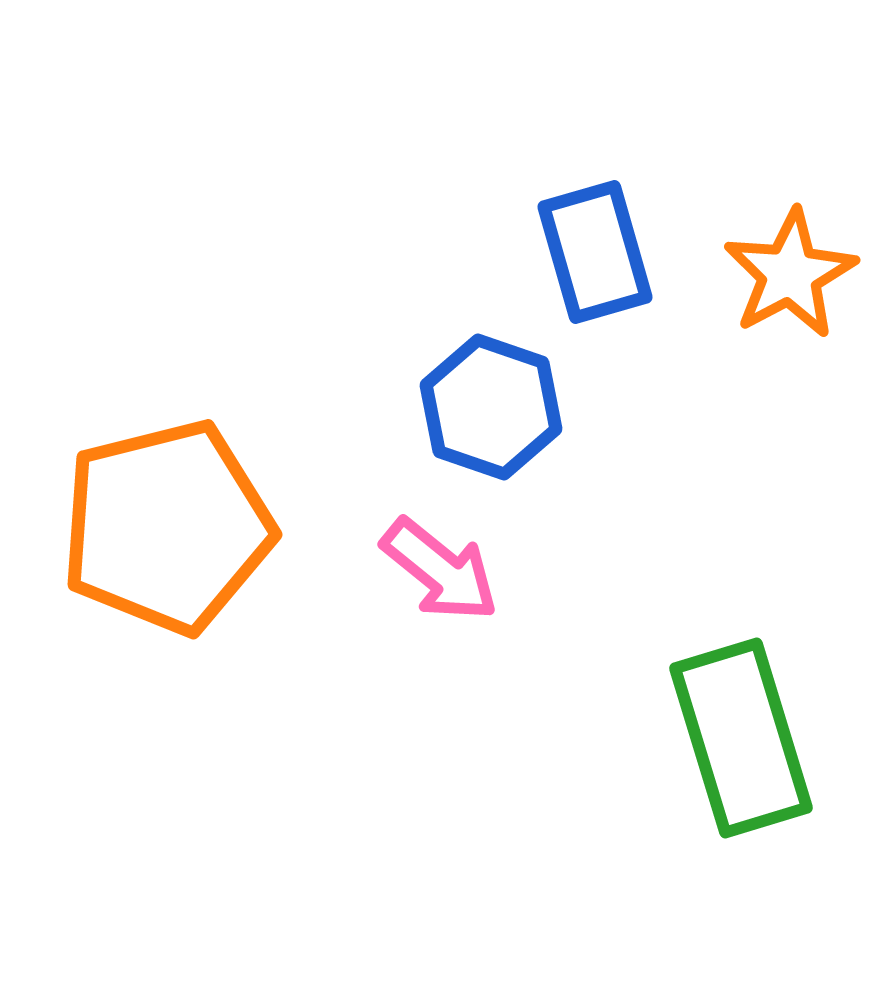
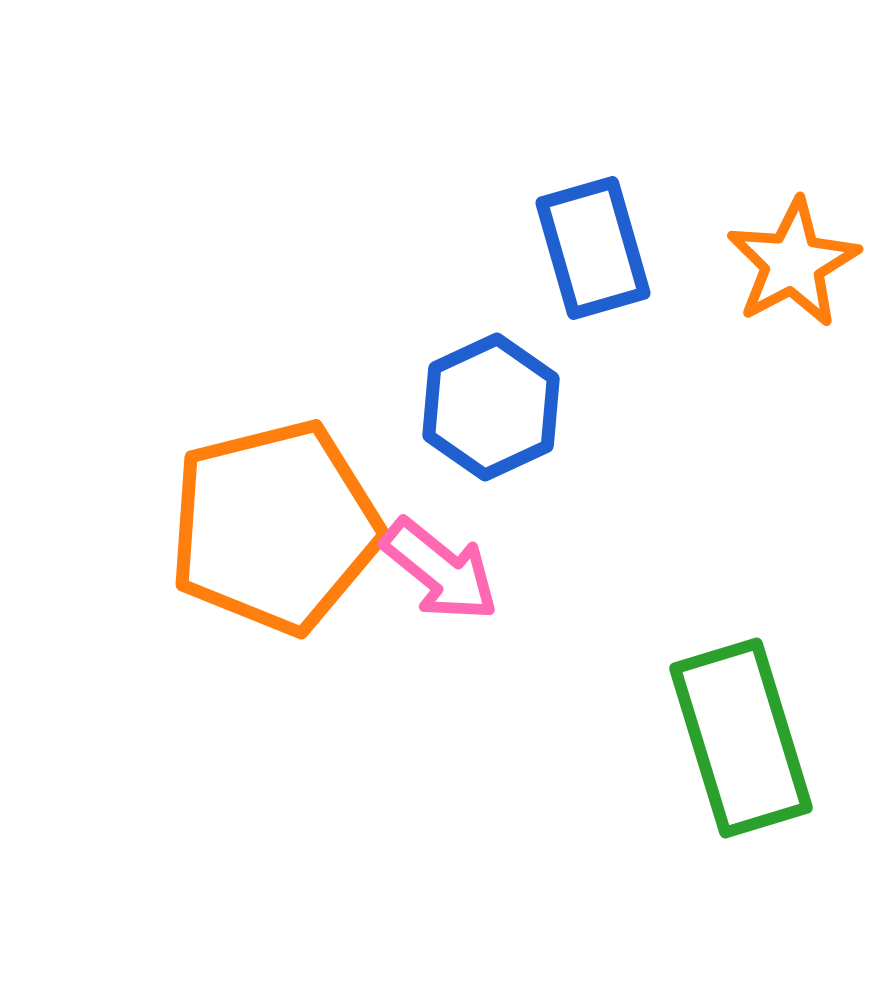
blue rectangle: moved 2 px left, 4 px up
orange star: moved 3 px right, 11 px up
blue hexagon: rotated 16 degrees clockwise
orange pentagon: moved 108 px right
